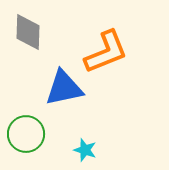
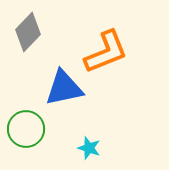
gray diamond: rotated 42 degrees clockwise
green circle: moved 5 px up
cyan star: moved 4 px right, 2 px up
